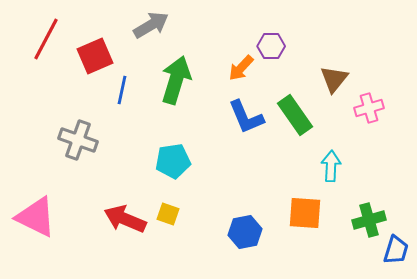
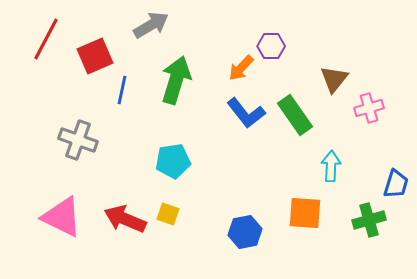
blue L-shape: moved 4 px up; rotated 15 degrees counterclockwise
pink triangle: moved 26 px right
blue trapezoid: moved 66 px up
